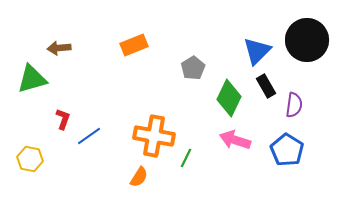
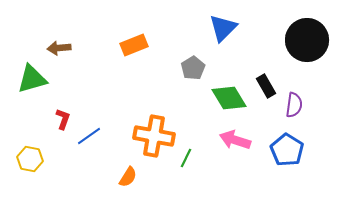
blue triangle: moved 34 px left, 23 px up
green diamond: rotated 57 degrees counterclockwise
orange semicircle: moved 11 px left
